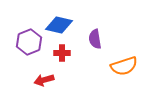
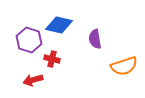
purple hexagon: moved 2 px up; rotated 20 degrees counterclockwise
red cross: moved 10 px left, 6 px down; rotated 14 degrees clockwise
red arrow: moved 11 px left
